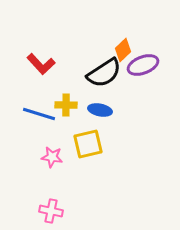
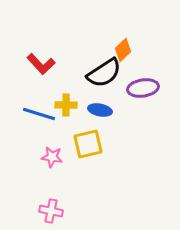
purple ellipse: moved 23 px down; rotated 12 degrees clockwise
